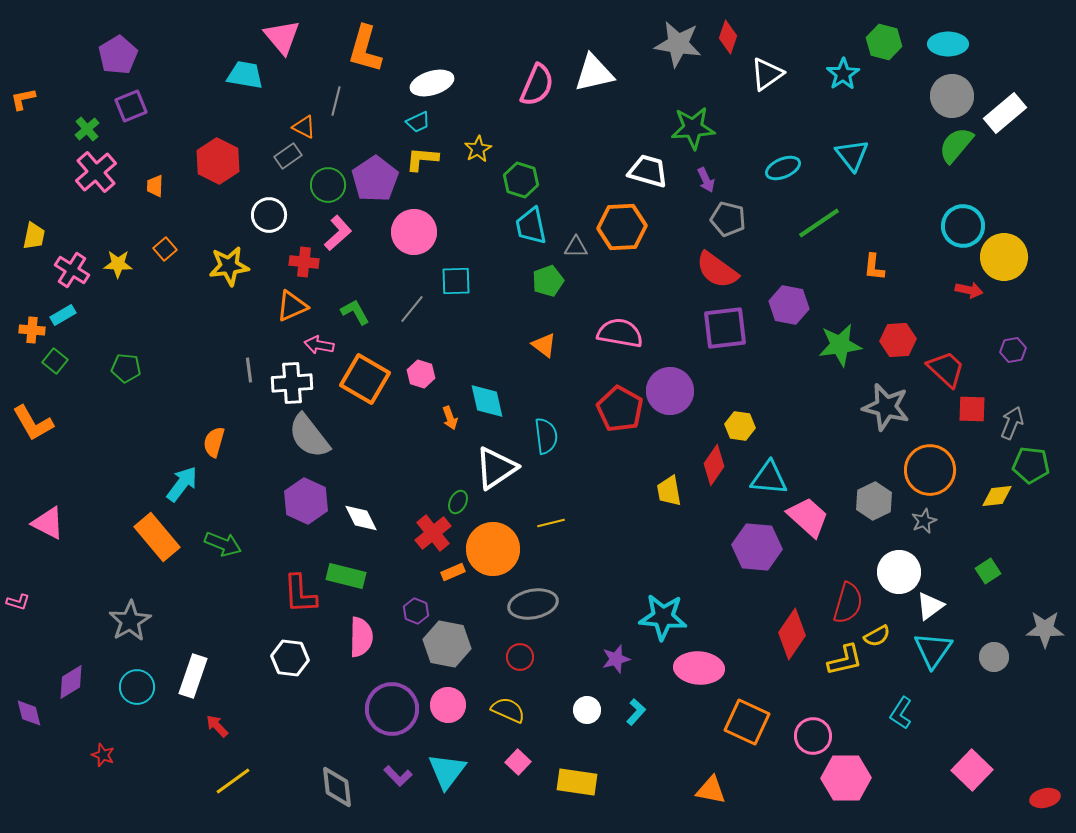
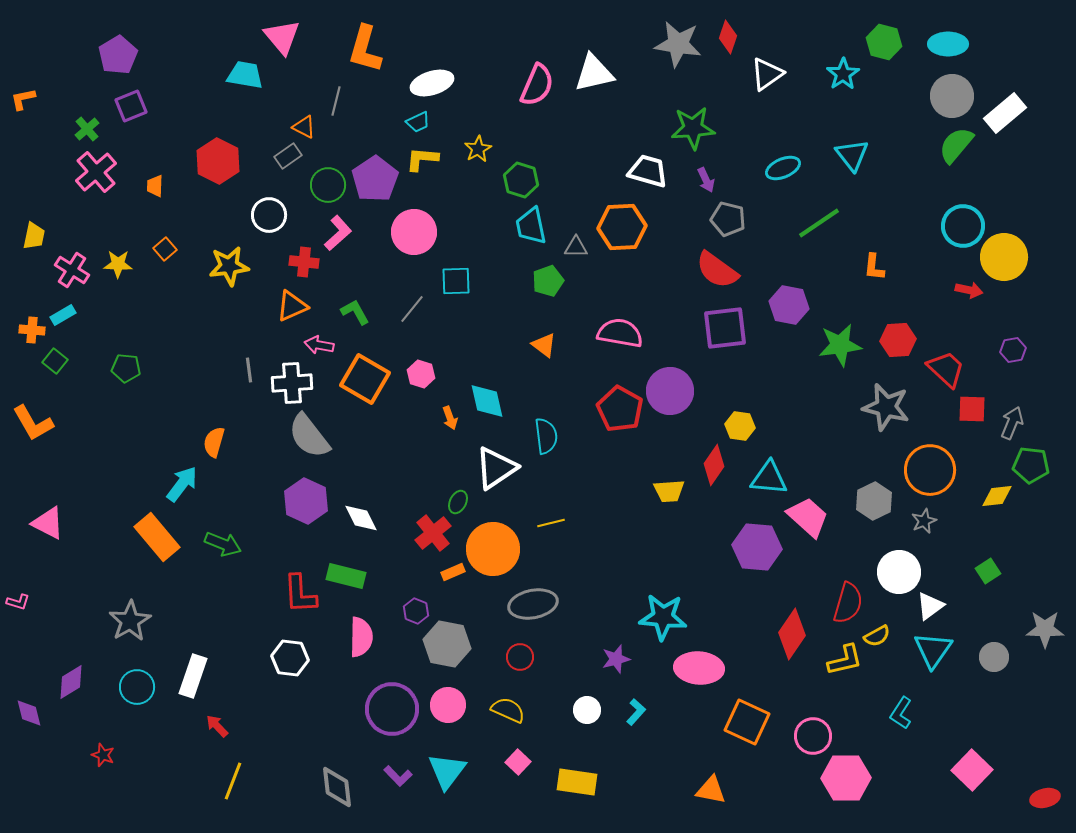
yellow trapezoid at (669, 491): rotated 84 degrees counterclockwise
yellow line at (233, 781): rotated 33 degrees counterclockwise
